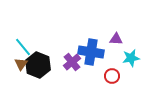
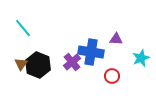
cyan line: moved 19 px up
cyan star: moved 10 px right; rotated 12 degrees counterclockwise
